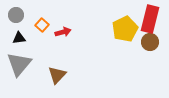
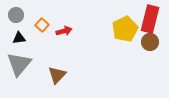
red arrow: moved 1 px right, 1 px up
